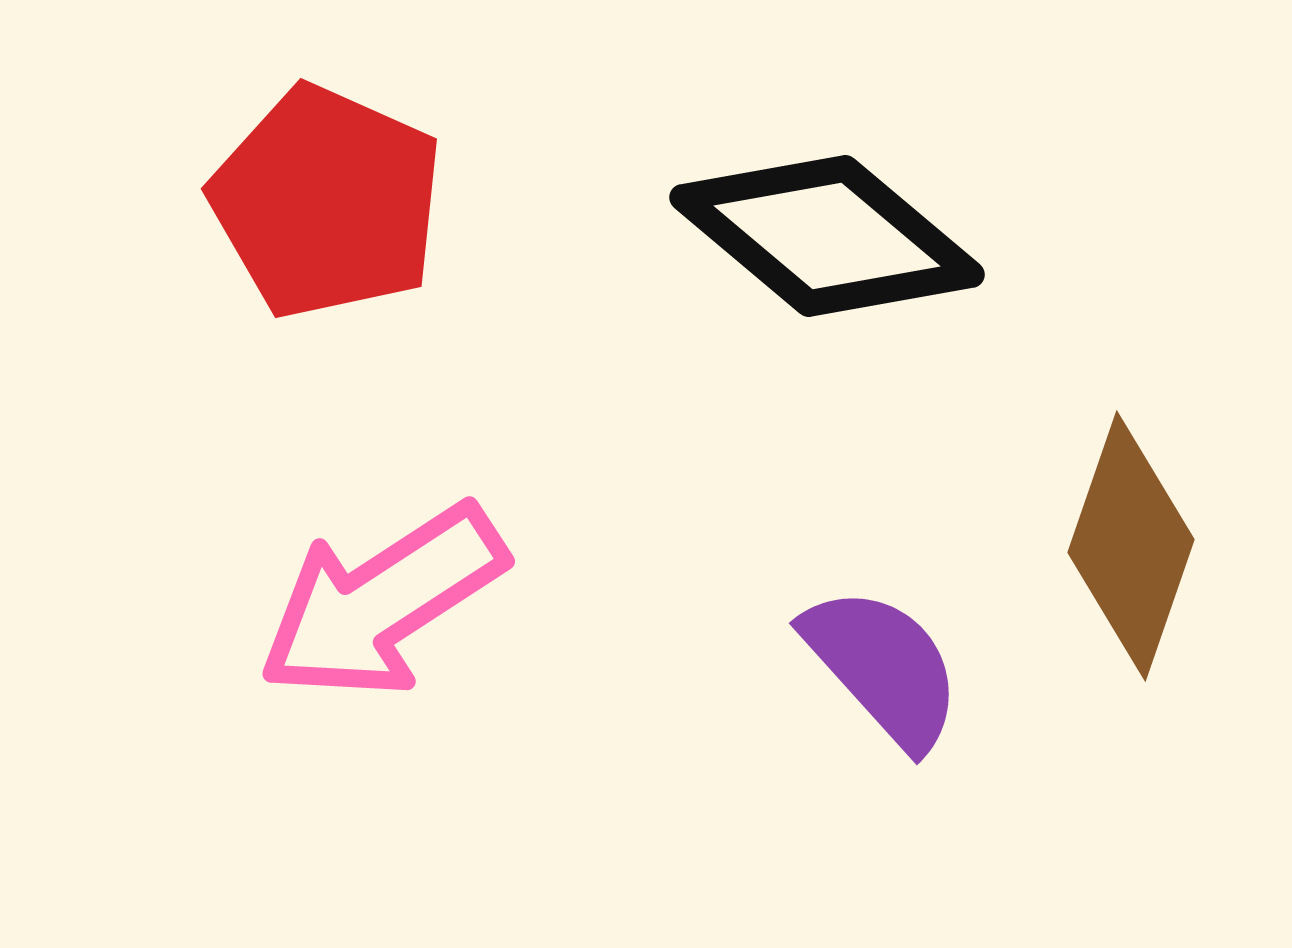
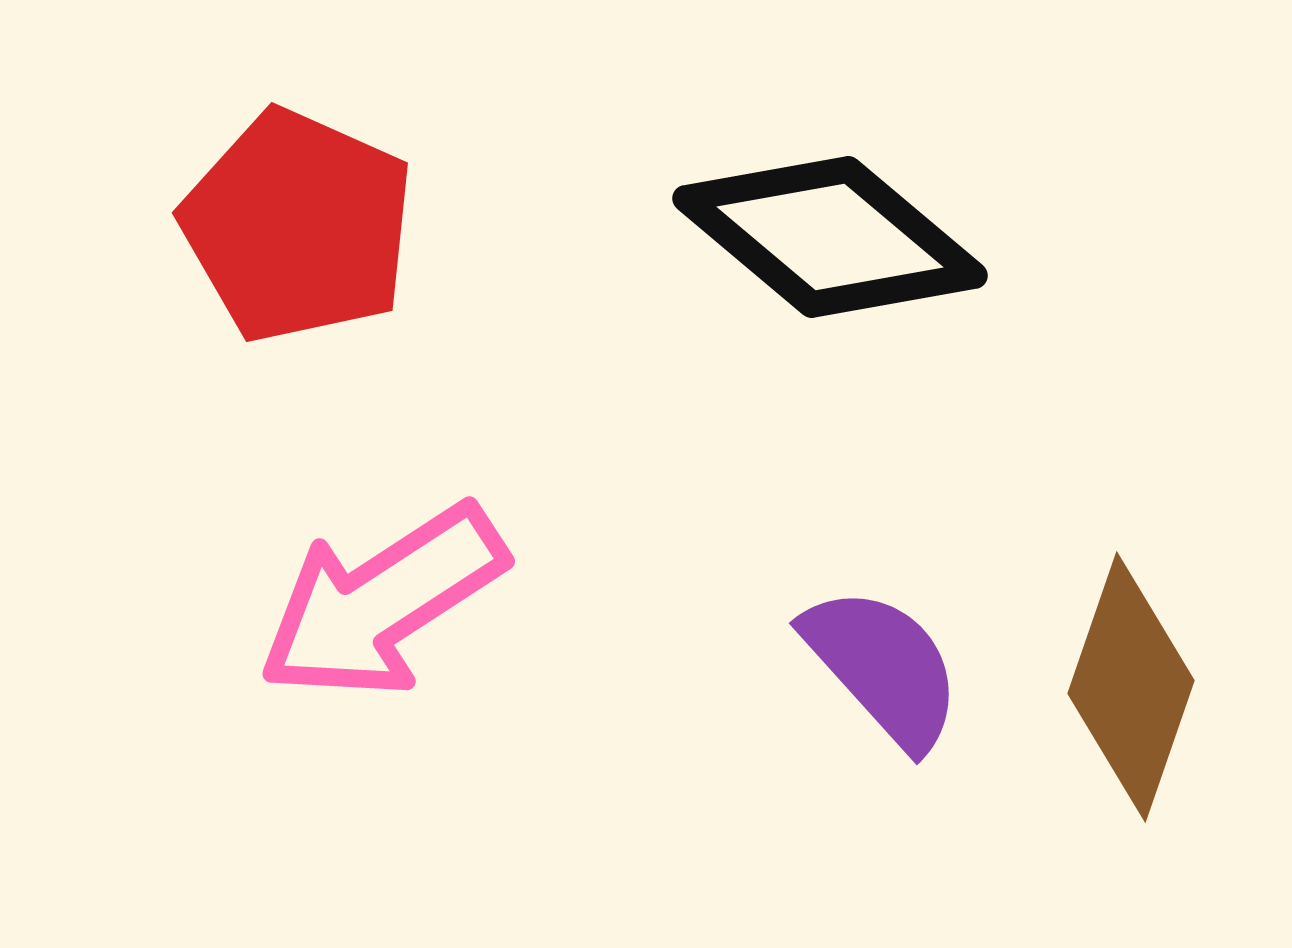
red pentagon: moved 29 px left, 24 px down
black diamond: moved 3 px right, 1 px down
brown diamond: moved 141 px down
